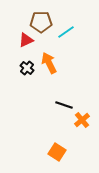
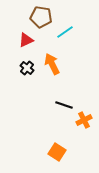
brown pentagon: moved 5 px up; rotated 10 degrees clockwise
cyan line: moved 1 px left
orange arrow: moved 3 px right, 1 px down
orange cross: moved 2 px right; rotated 14 degrees clockwise
